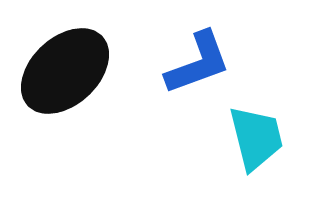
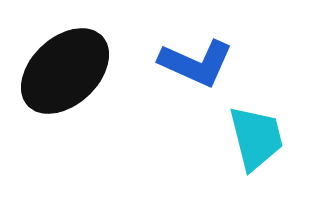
blue L-shape: moved 2 px left; rotated 44 degrees clockwise
